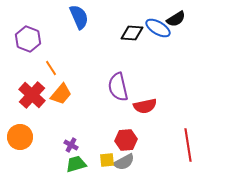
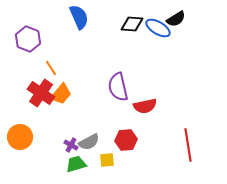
black diamond: moved 9 px up
red cross: moved 9 px right, 2 px up; rotated 8 degrees counterclockwise
gray semicircle: moved 35 px left, 20 px up
